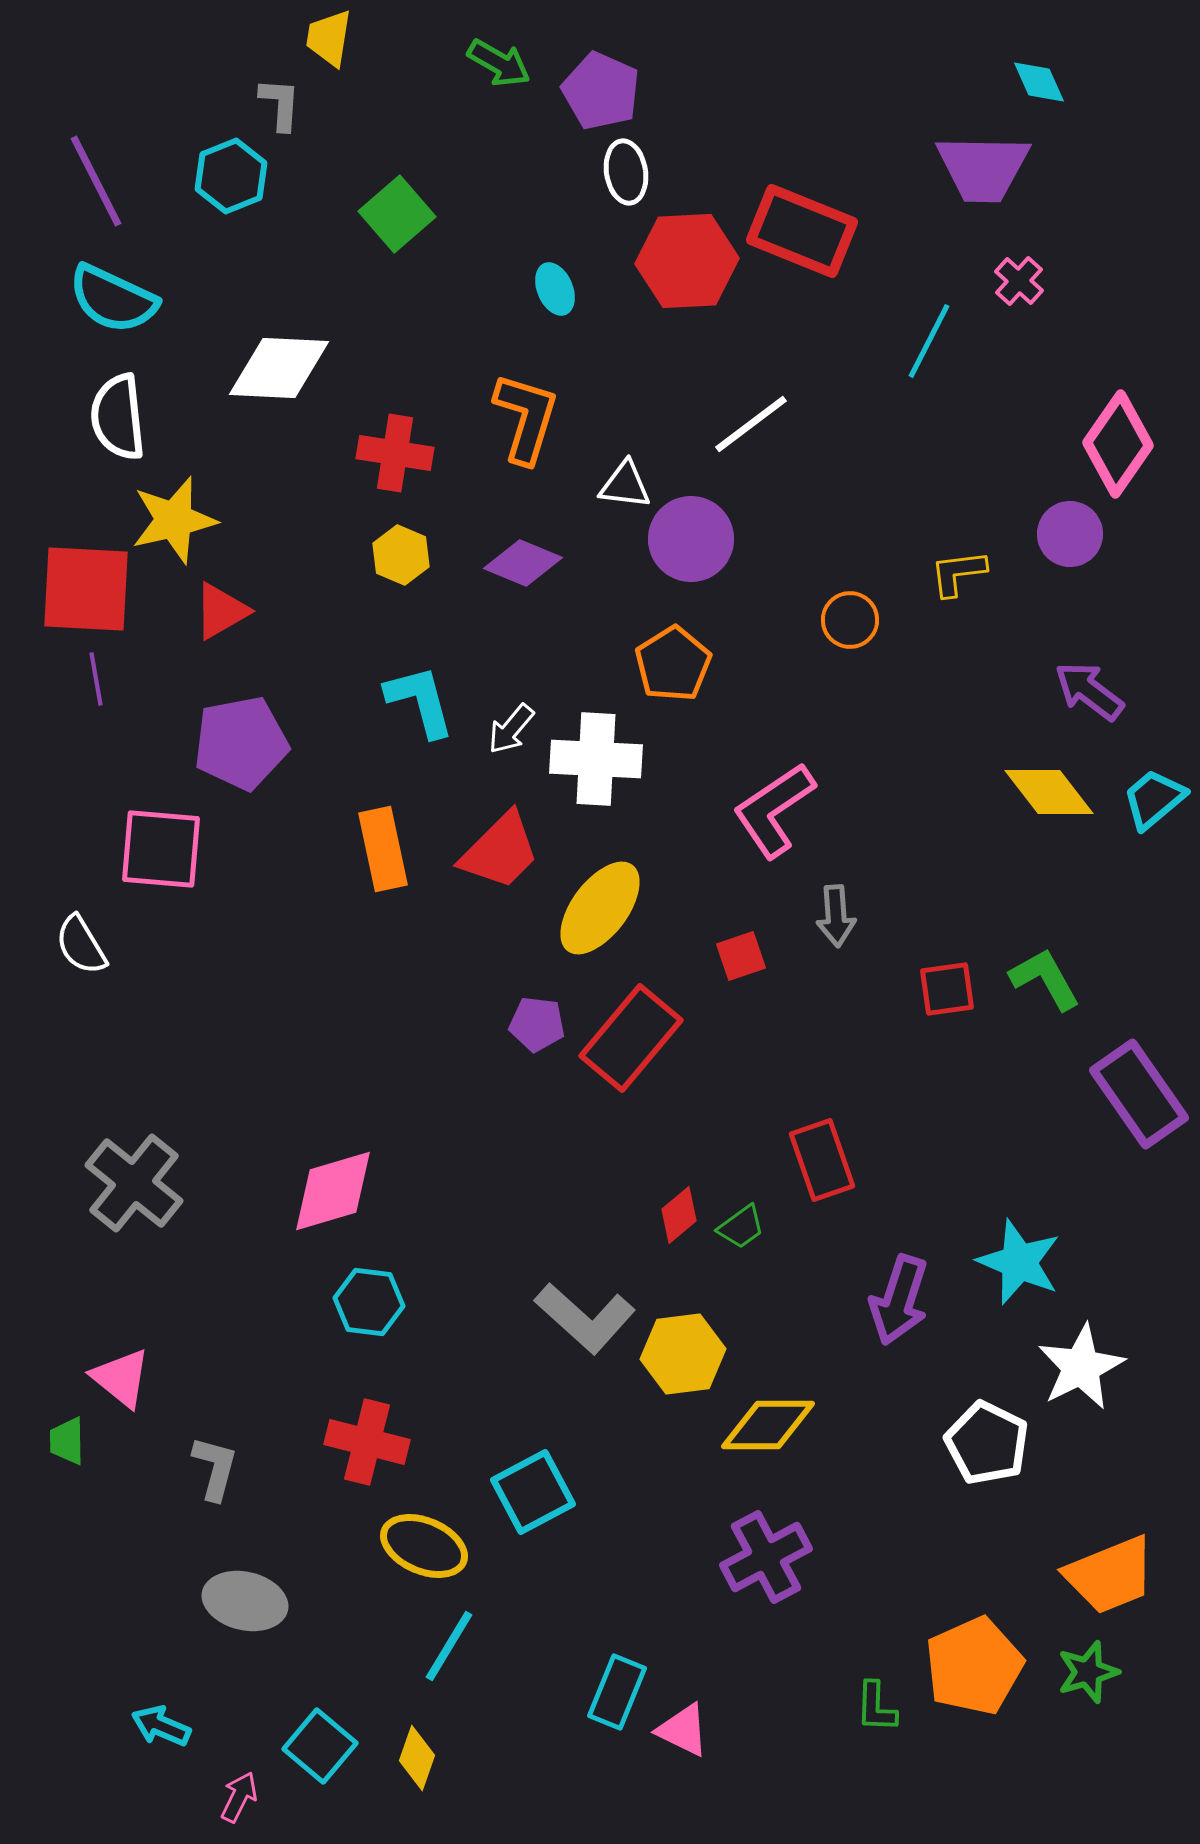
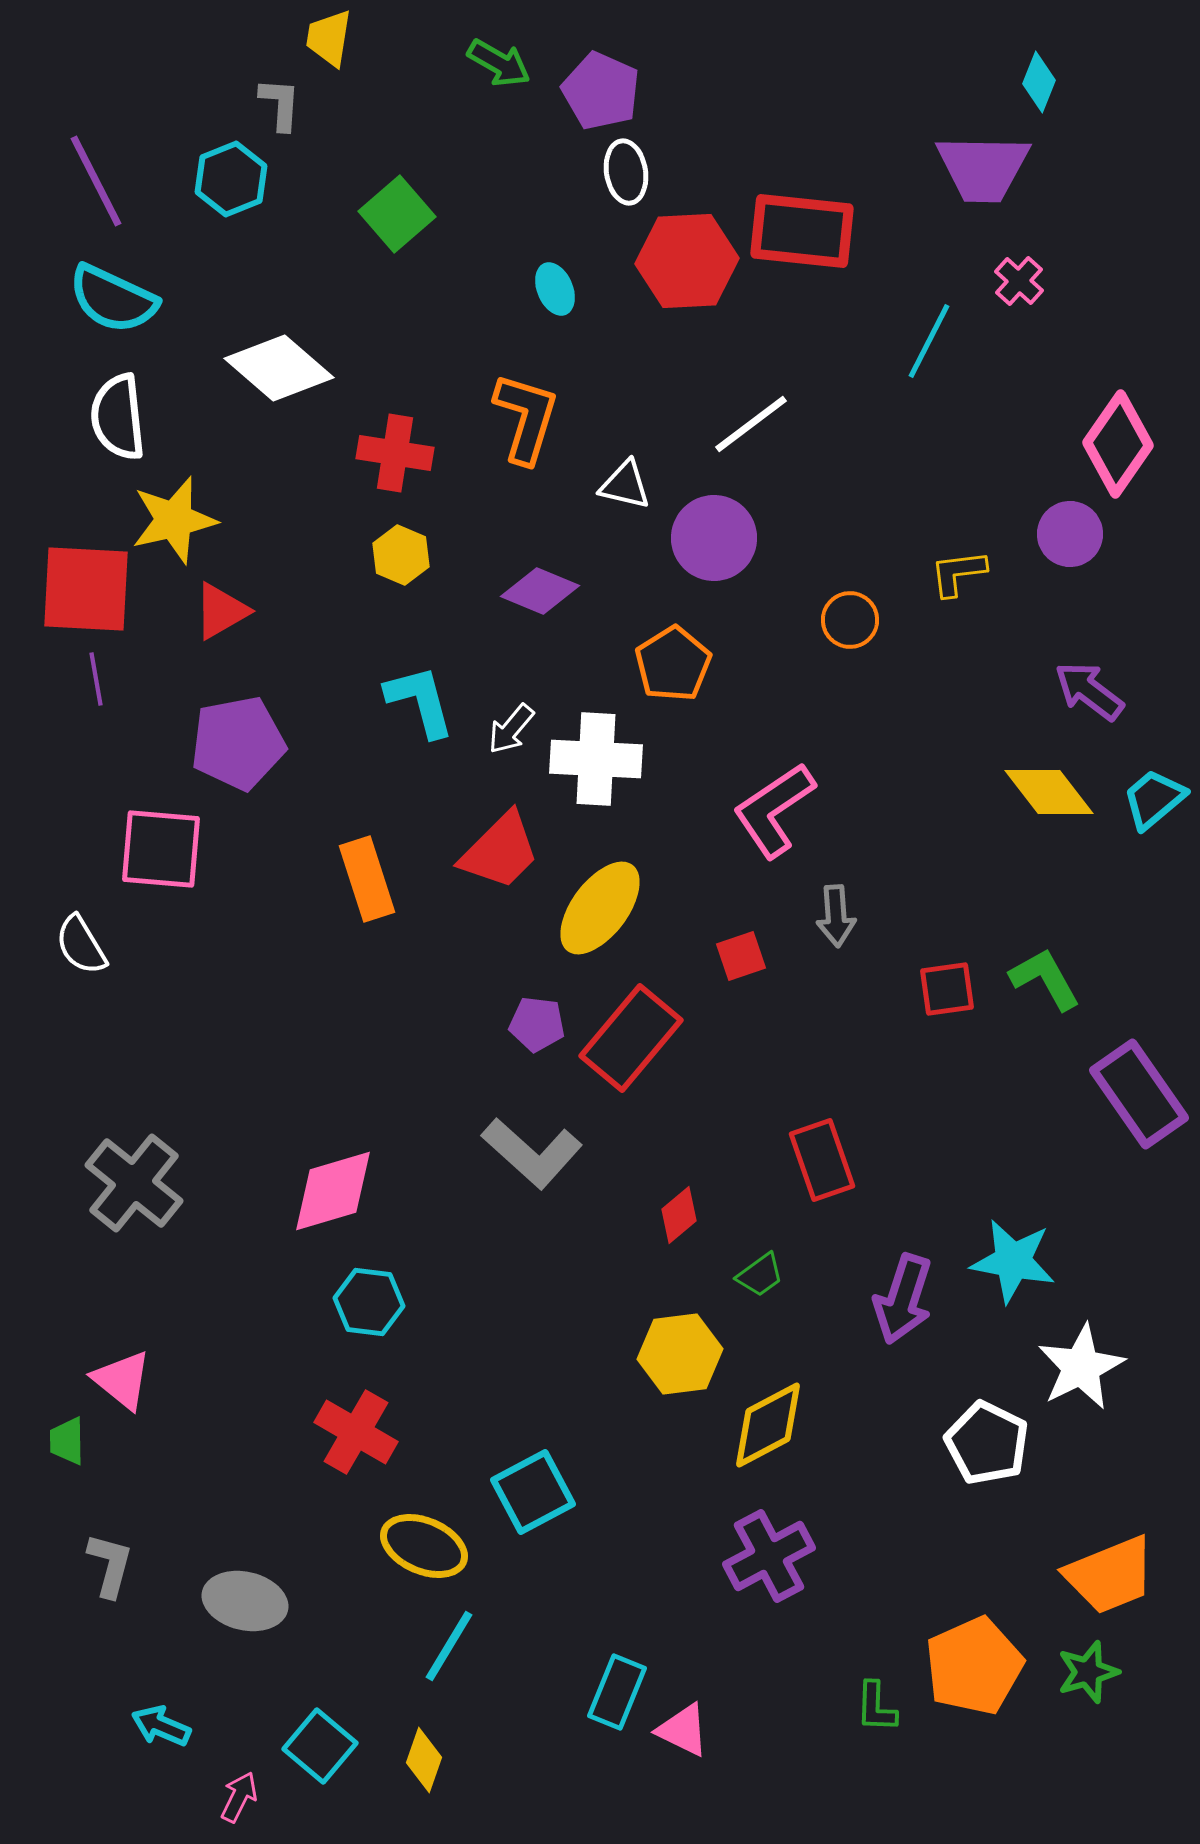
cyan diamond at (1039, 82): rotated 46 degrees clockwise
cyan hexagon at (231, 176): moved 3 px down
red rectangle at (802, 231): rotated 16 degrees counterclockwise
white diamond at (279, 368): rotated 38 degrees clockwise
white triangle at (625, 485): rotated 6 degrees clockwise
purple circle at (691, 539): moved 23 px right, 1 px up
purple diamond at (523, 563): moved 17 px right, 28 px down
purple pentagon at (241, 743): moved 3 px left
orange rectangle at (383, 849): moved 16 px left, 30 px down; rotated 6 degrees counterclockwise
green trapezoid at (741, 1227): moved 19 px right, 48 px down
cyan star at (1019, 1262): moved 6 px left, 1 px up; rotated 12 degrees counterclockwise
purple arrow at (899, 1300): moved 4 px right, 1 px up
gray L-shape at (585, 1318): moved 53 px left, 165 px up
yellow hexagon at (683, 1354): moved 3 px left
pink triangle at (121, 1378): moved 1 px right, 2 px down
yellow diamond at (768, 1425): rotated 28 degrees counterclockwise
red cross at (367, 1442): moved 11 px left, 10 px up; rotated 16 degrees clockwise
gray L-shape at (215, 1468): moved 105 px left, 97 px down
purple cross at (766, 1557): moved 3 px right, 1 px up
yellow diamond at (417, 1758): moved 7 px right, 2 px down
